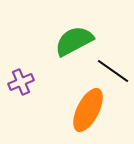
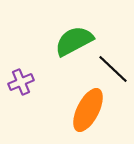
black line: moved 2 px up; rotated 8 degrees clockwise
